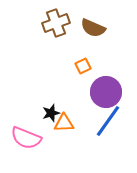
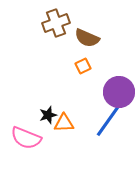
brown semicircle: moved 6 px left, 10 px down
purple circle: moved 13 px right
black star: moved 3 px left, 2 px down
